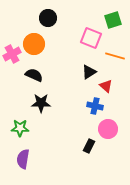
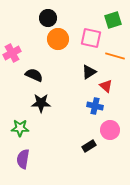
pink square: rotated 10 degrees counterclockwise
orange circle: moved 24 px right, 5 px up
pink cross: moved 1 px up
pink circle: moved 2 px right, 1 px down
black rectangle: rotated 32 degrees clockwise
